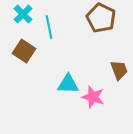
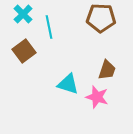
brown pentagon: rotated 24 degrees counterclockwise
brown square: rotated 20 degrees clockwise
brown trapezoid: moved 12 px left; rotated 40 degrees clockwise
cyan triangle: rotated 15 degrees clockwise
pink star: moved 4 px right
